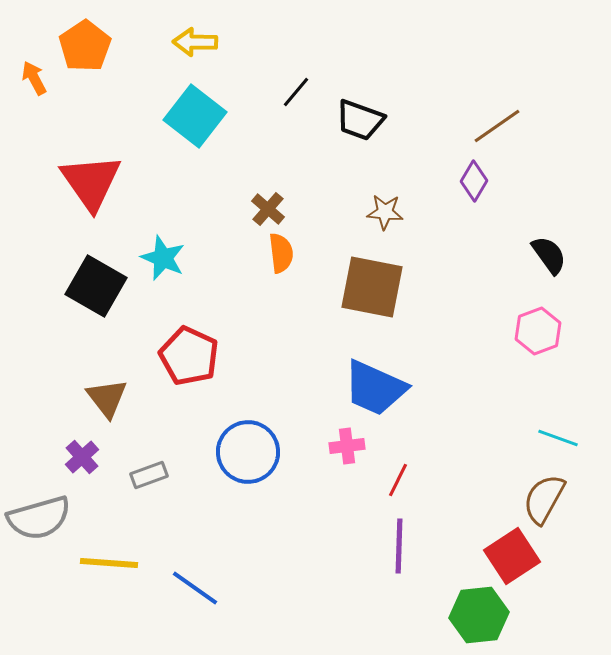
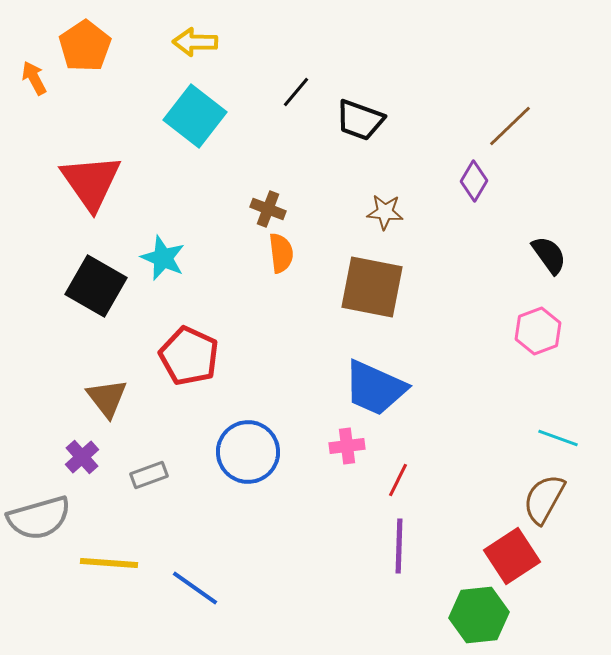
brown line: moved 13 px right; rotated 9 degrees counterclockwise
brown cross: rotated 20 degrees counterclockwise
